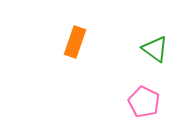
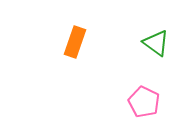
green triangle: moved 1 px right, 6 px up
